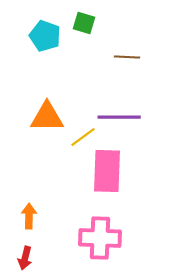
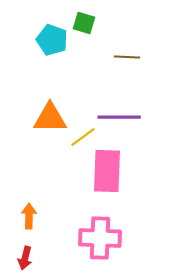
cyan pentagon: moved 7 px right, 4 px down
orange triangle: moved 3 px right, 1 px down
